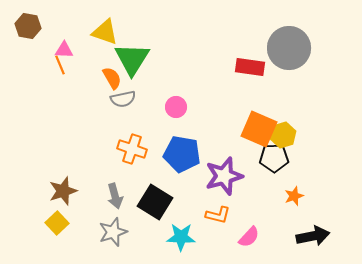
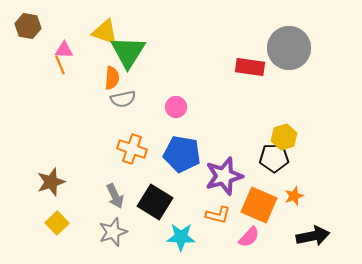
green triangle: moved 4 px left, 7 px up
orange semicircle: rotated 35 degrees clockwise
orange square: moved 76 px down
yellow hexagon: moved 1 px right, 2 px down
brown star: moved 12 px left, 9 px up
gray arrow: rotated 10 degrees counterclockwise
